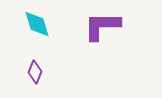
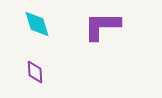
purple diamond: rotated 25 degrees counterclockwise
